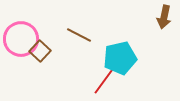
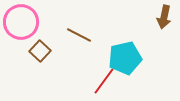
pink circle: moved 17 px up
cyan pentagon: moved 5 px right
